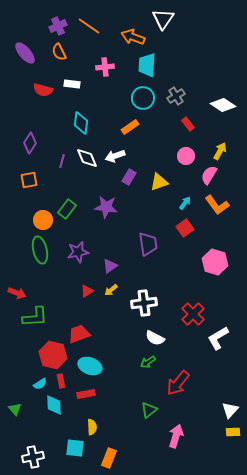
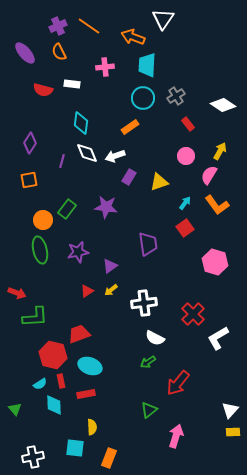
white diamond at (87, 158): moved 5 px up
